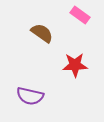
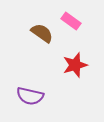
pink rectangle: moved 9 px left, 6 px down
red star: rotated 15 degrees counterclockwise
